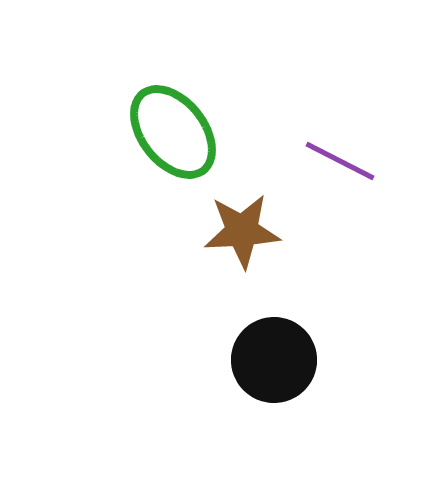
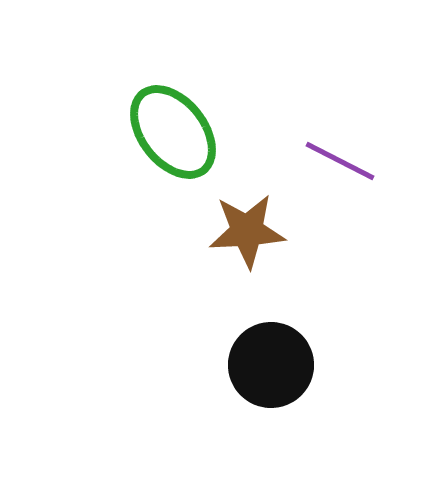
brown star: moved 5 px right
black circle: moved 3 px left, 5 px down
